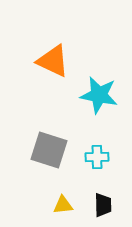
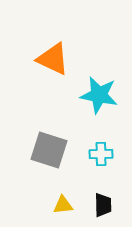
orange triangle: moved 2 px up
cyan cross: moved 4 px right, 3 px up
